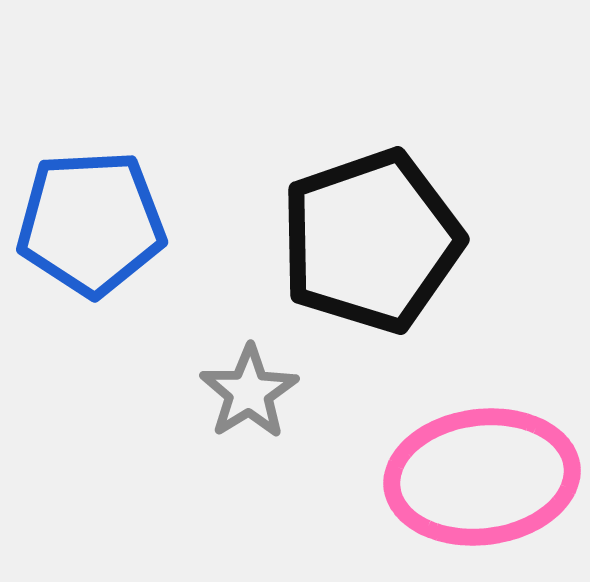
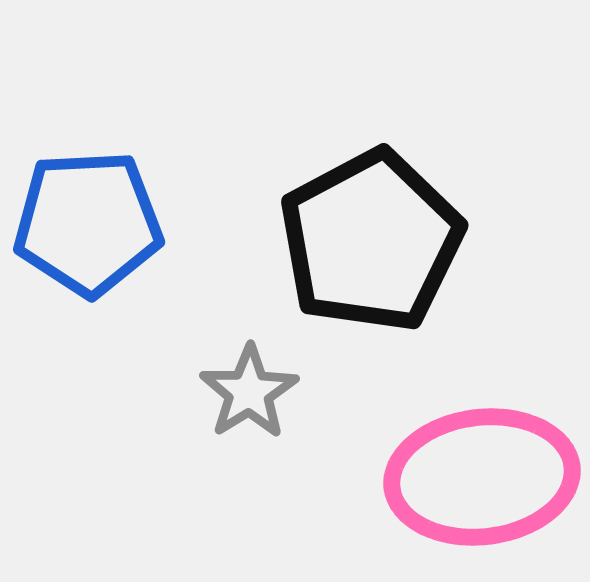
blue pentagon: moved 3 px left
black pentagon: rotated 9 degrees counterclockwise
